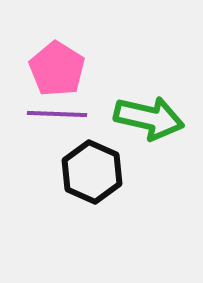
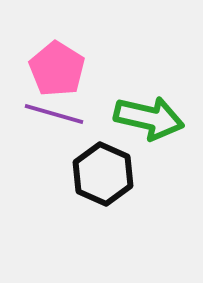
purple line: moved 3 px left; rotated 14 degrees clockwise
black hexagon: moved 11 px right, 2 px down
